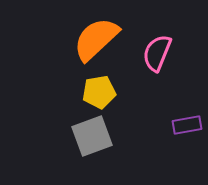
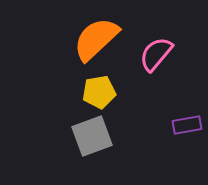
pink semicircle: moved 1 px left, 1 px down; rotated 18 degrees clockwise
